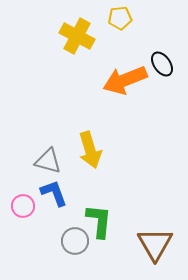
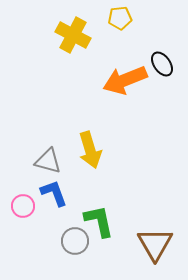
yellow cross: moved 4 px left, 1 px up
green L-shape: rotated 18 degrees counterclockwise
